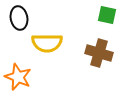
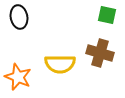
black ellipse: moved 1 px up
yellow semicircle: moved 13 px right, 21 px down
brown cross: moved 1 px right
